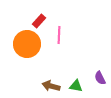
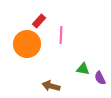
pink line: moved 2 px right
green triangle: moved 7 px right, 17 px up
